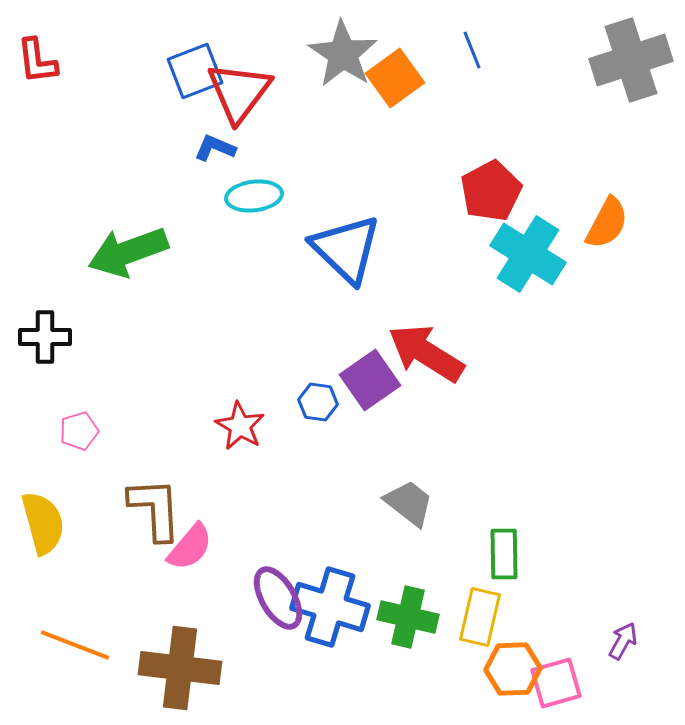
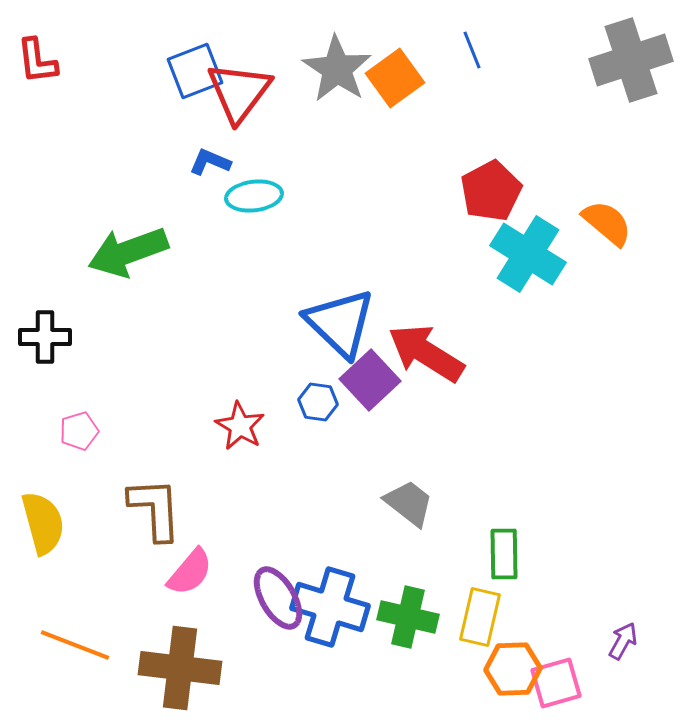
gray star: moved 6 px left, 15 px down
blue L-shape: moved 5 px left, 14 px down
orange semicircle: rotated 78 degrees counterclockwise
blue triangle: moved 6 px left, 74 px down
purple square: rotated 8 degrees counterclockwise
pink semicircle: moved 25 px down
